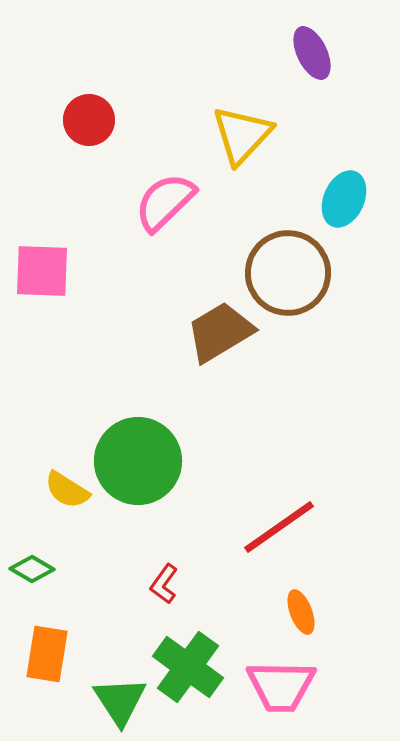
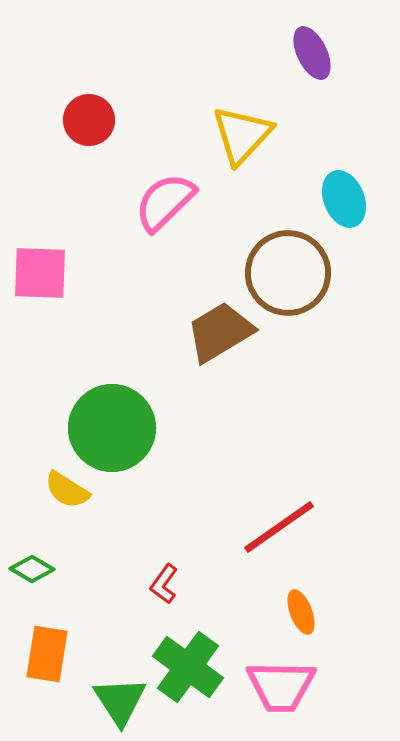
cyan ellipse: rotated 46 degrees counterclockwise
pink square: moved 2 px left, 2 px down
green circle: moved 26 px left, 33 px up
